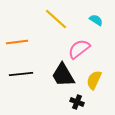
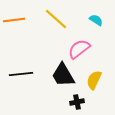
orange line: moved 3 px left, 22 px up
black cross: rotated 32 degrees counterclockwise
